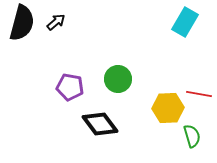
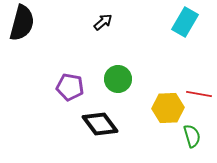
black arrow: moved 47 px right
